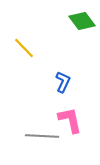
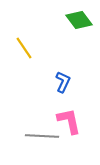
green diamond: moved 3 px left, 1 px up
yellow line: rotated 10 degrees clockwise
pink L-shape: moved 1 px left, 1 px down
